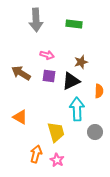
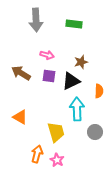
orange arrow: moved 1 px right
